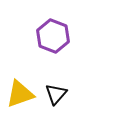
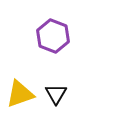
black triangle: rotated 10 degrees counterclockwise
